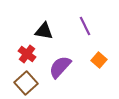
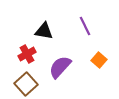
red cross: rotated 24 degrees clockwise
brown square: moved 1 px down
